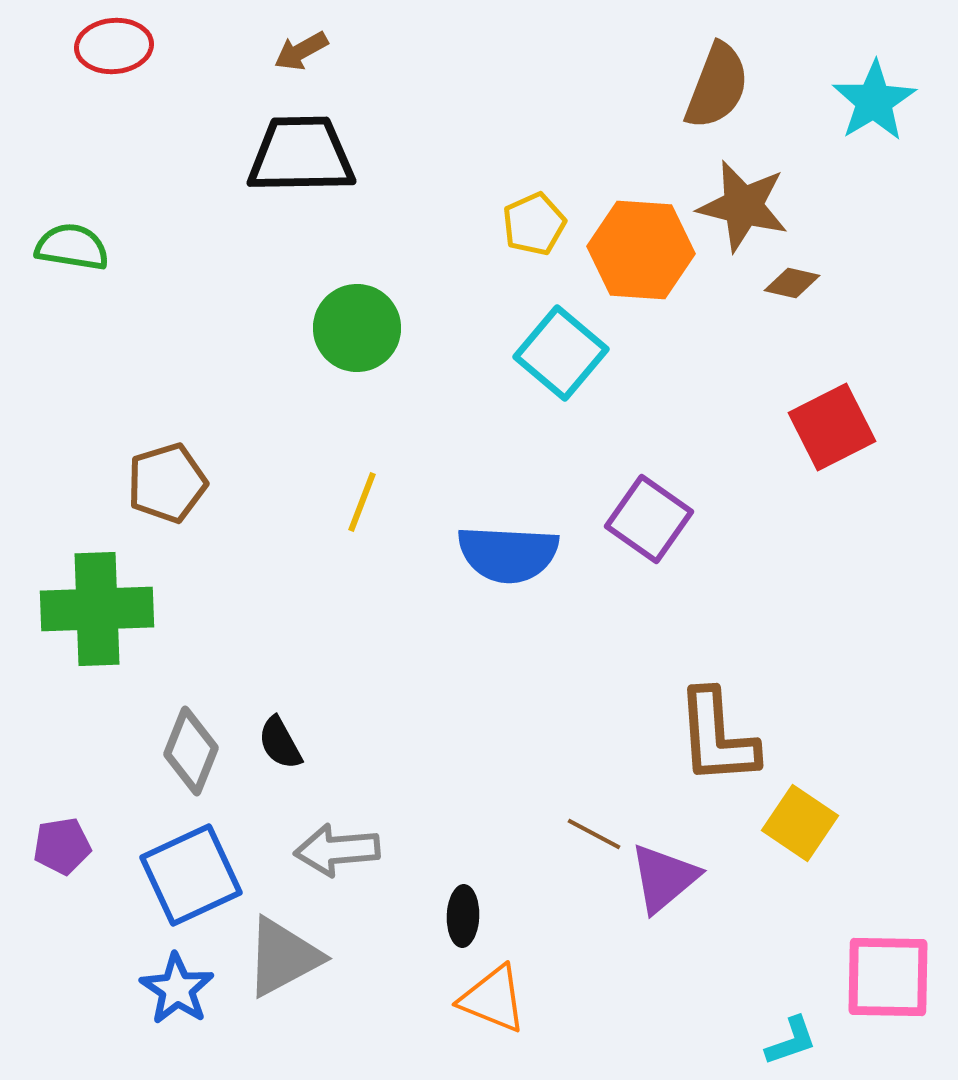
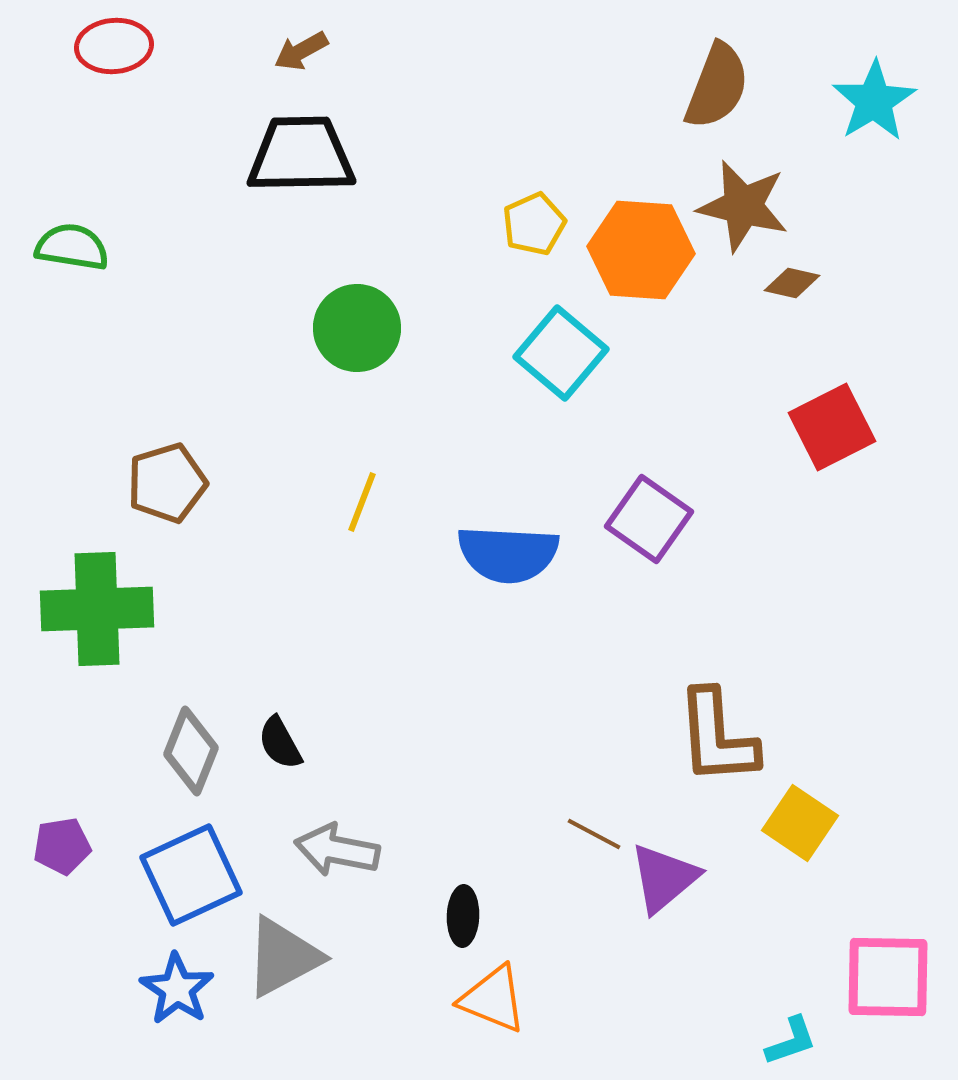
gray arrow: rotated 16 degrees clockwise
